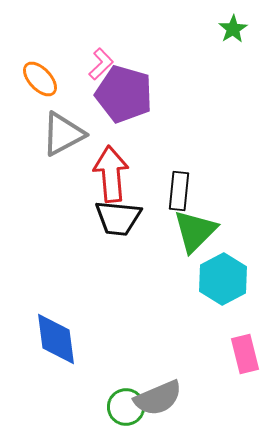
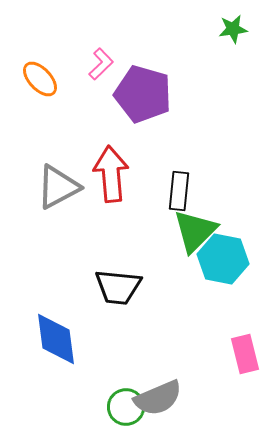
green star: rotated 24 degrees clockwise
purple pentagon: moved 19 px right
gray triangle: moved 5 px left, 53 px down
black trapezoid: moved 69 px down
cyan hexagon: moved 20 px up; rotated 21 degrees counterclockwise
